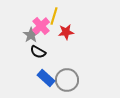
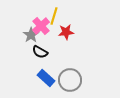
black semicircle: moved 2 px right
gray circle: moved 3 px right
